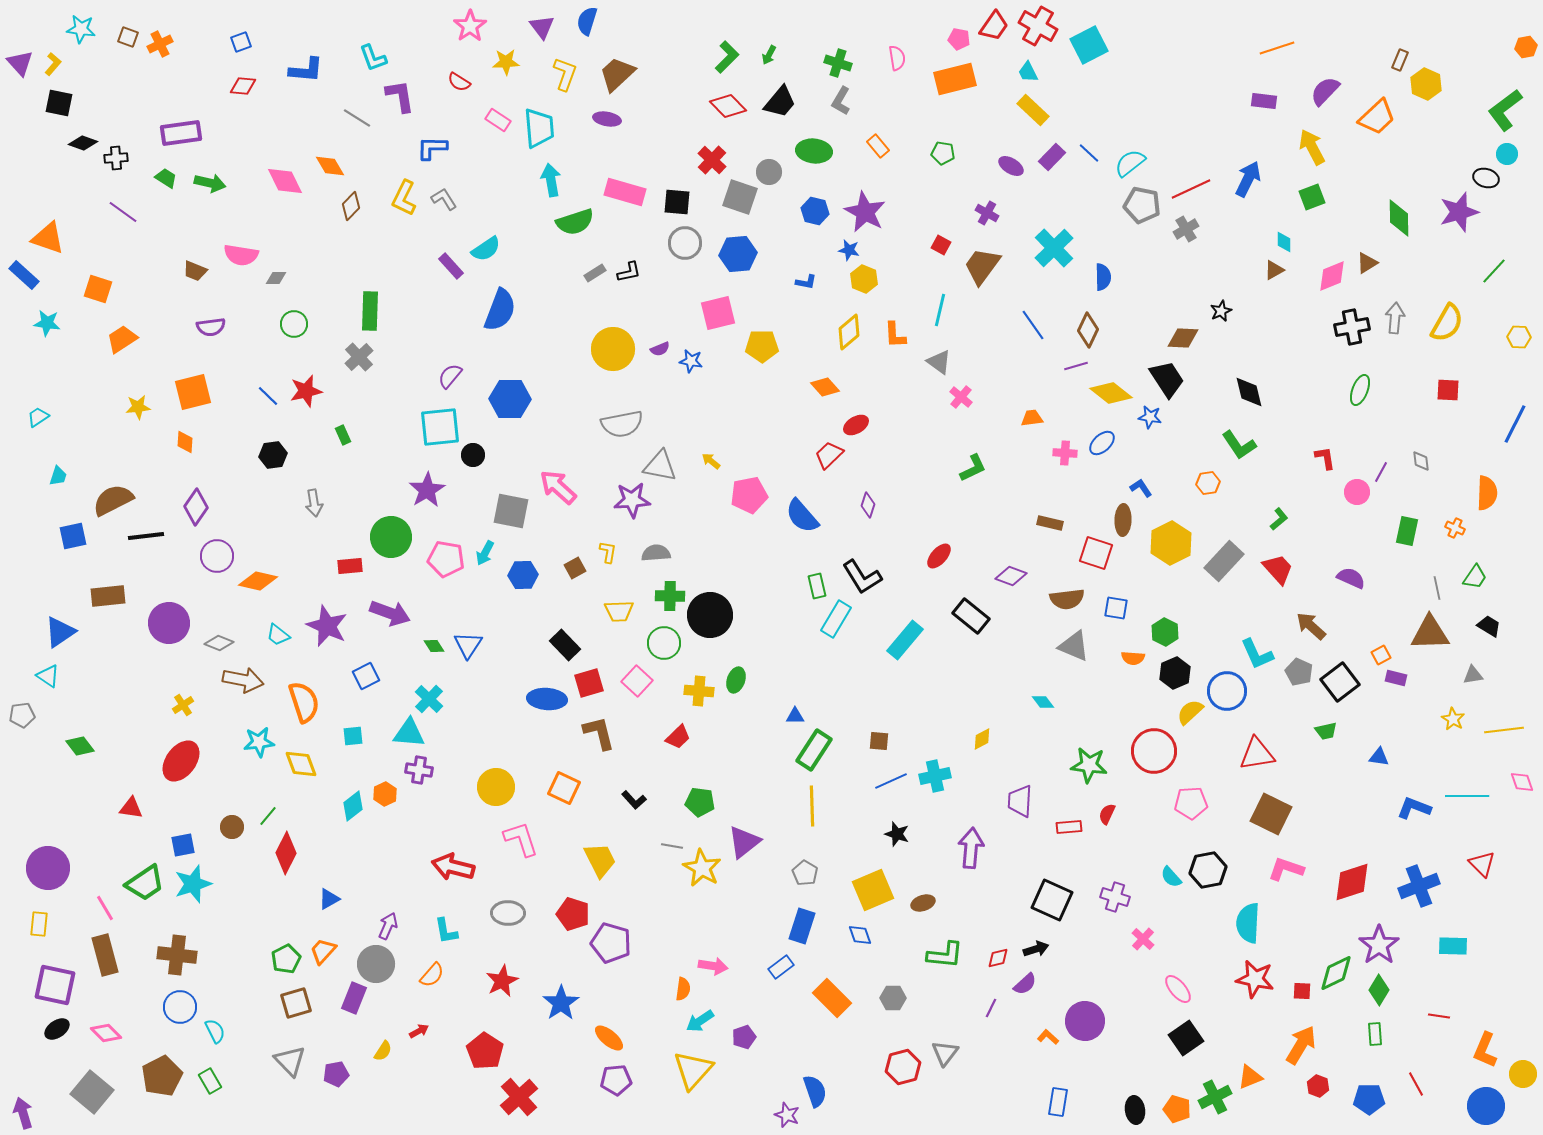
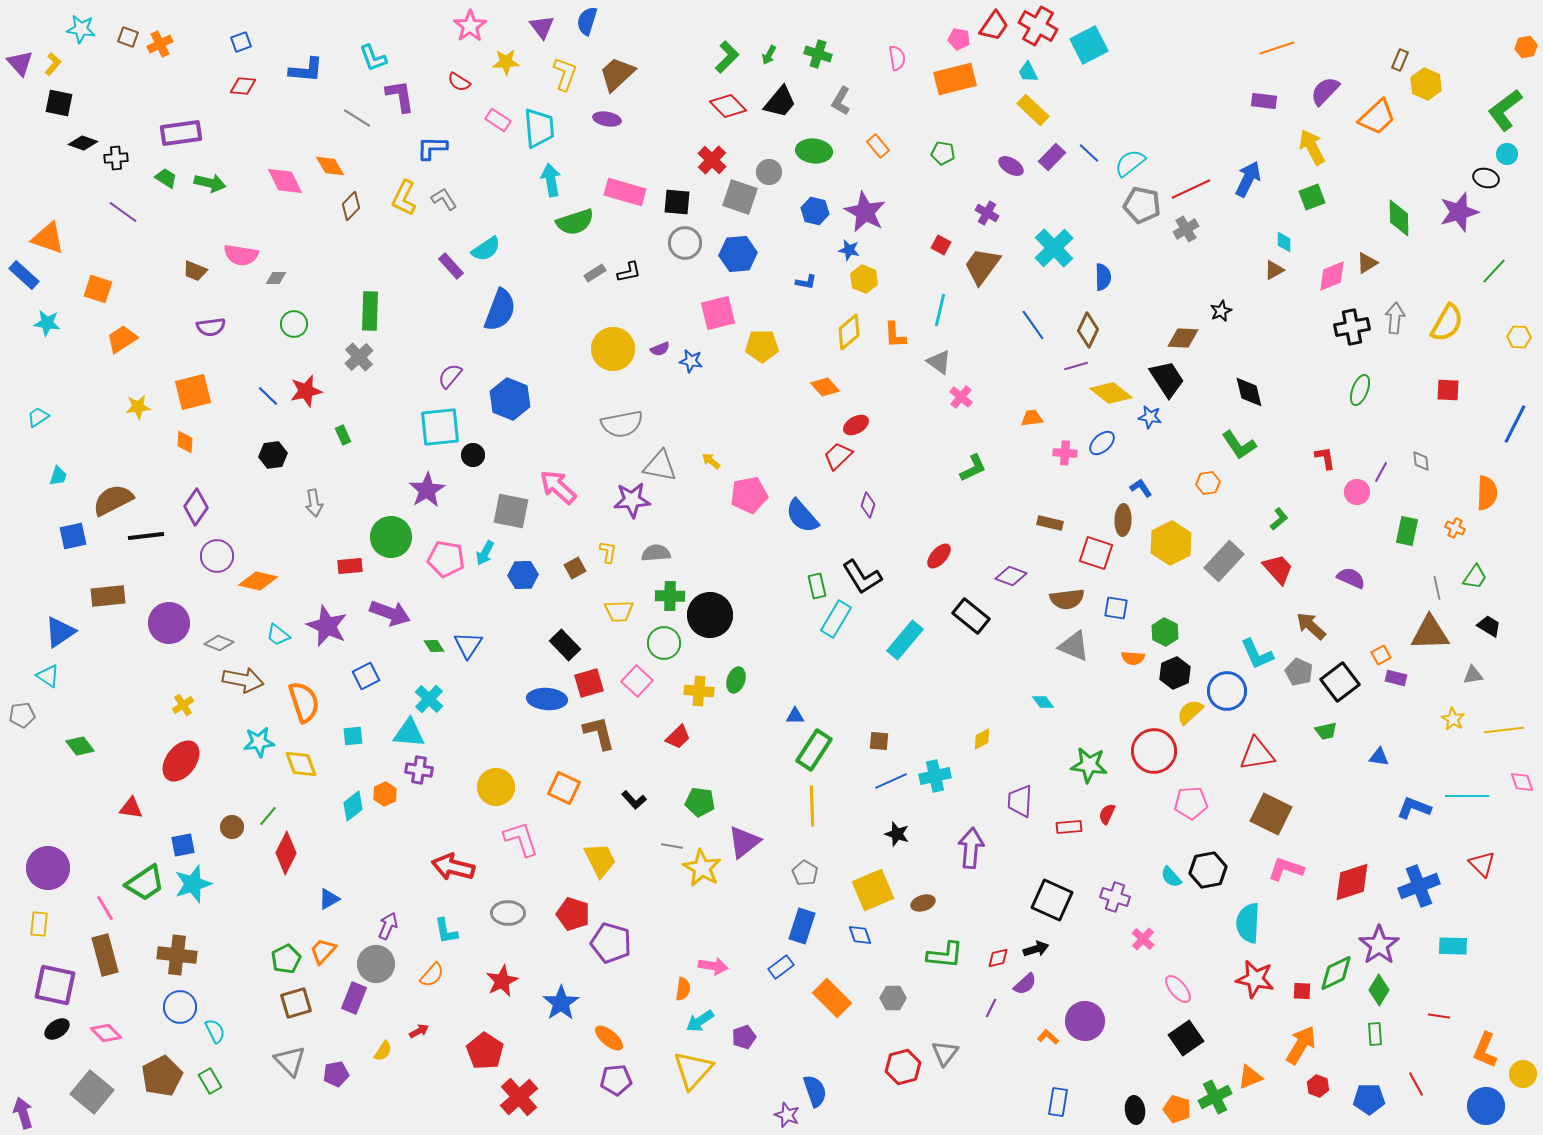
green cross at (838, 63): moved 20 px left, 9 px up
blue hexagon at (510, 399): rotated 21 degrees clockwise
red trapezoid at (829, 455): moved 9 px right, 1 px down
